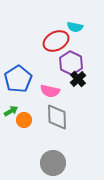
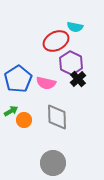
pink semicircle: moved 4 px left, 8 px up
